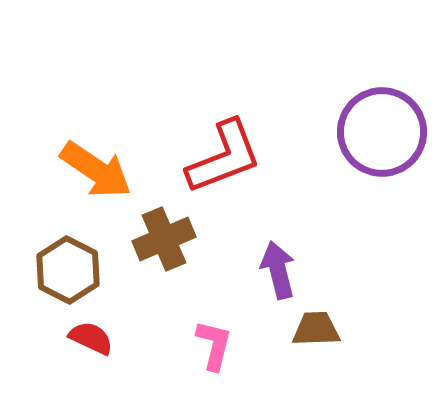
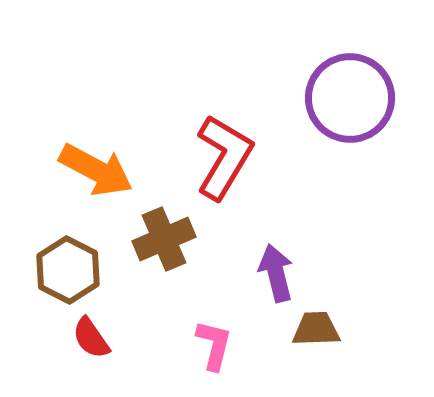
purple circle: moved 32 px left, 34 px up
red L-shape: rotated 38 degrees counterclockwise
orange arrow: rotated 6 degrees counterclockwise
purple arrow: moved 2 px left, 3 px down
red semicircle: rotated 150 degrees counterclockwise
